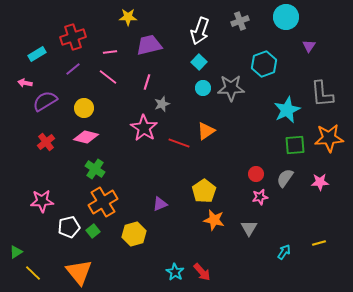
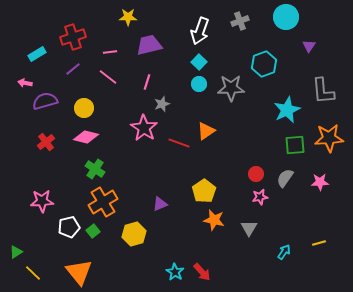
cyan circle at (203, 88): moved 4 px left, 4 px up
gray L-shape at (322, 94): moved 1 px right, 3 px up
purple semicircle at (45, 101): rotated 15 degrees clockwise
